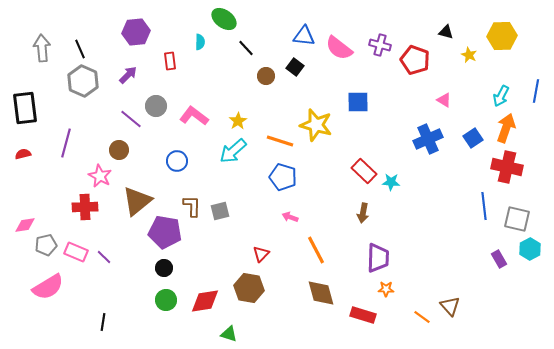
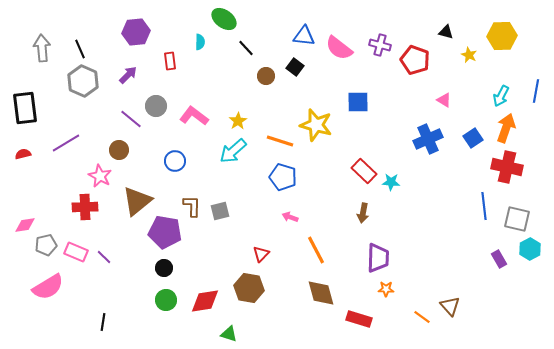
purple line at (66, 143): rotated 44 degrees clockwise
blue circle at (177, 161): moved 2 px left
red rectangle at (363, 315): moved 4 px left, 4 px down
